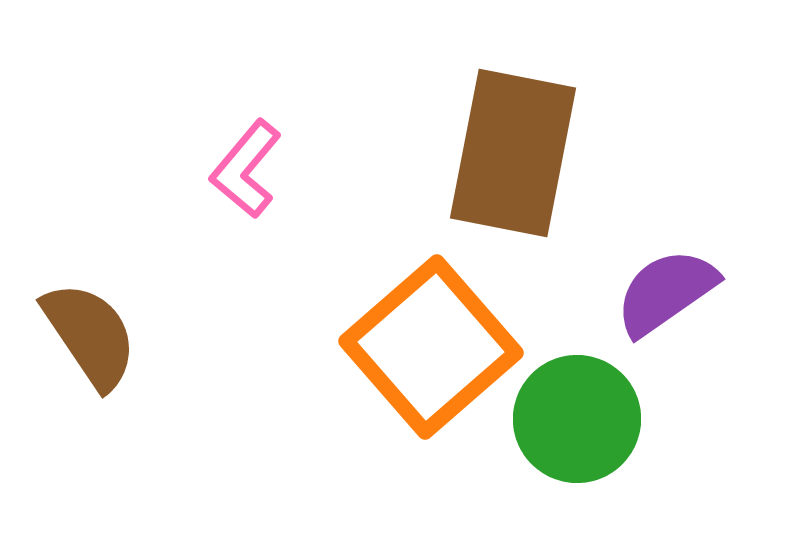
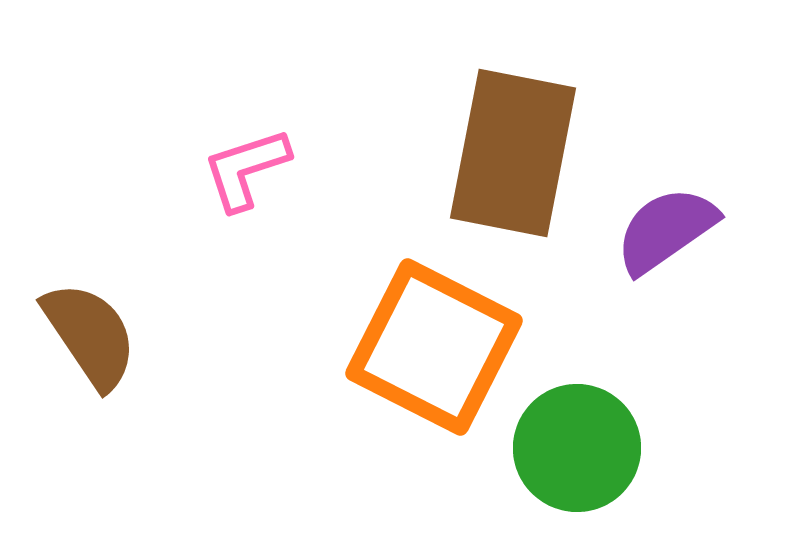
pink L-shape: rotated 32 degrees clockwise
purple semicircle: moved 62 px up
orange square: moved 3 px right; rotated 22 degrees counterclockwise
green circle: moved 29 px down
